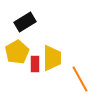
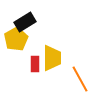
yellow pentagon: moved 1 px left, 13 px up
